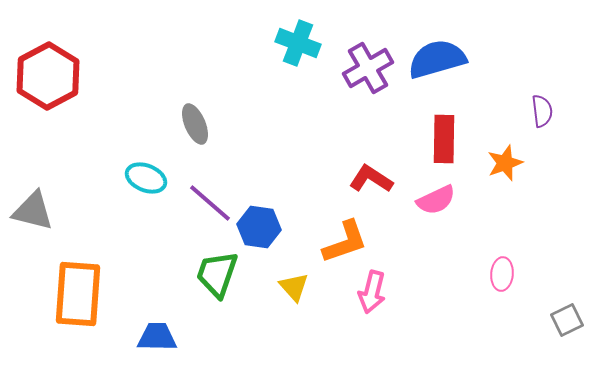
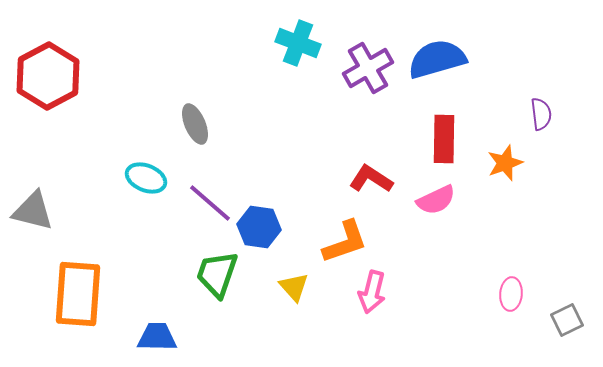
purple semicircle: moved 1 px left, 3 px down
pink ellipse: moved 9 px right, 20 px down
